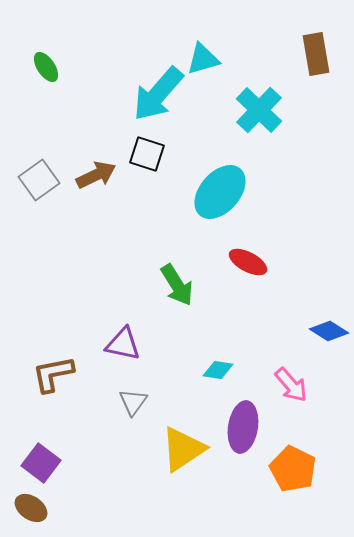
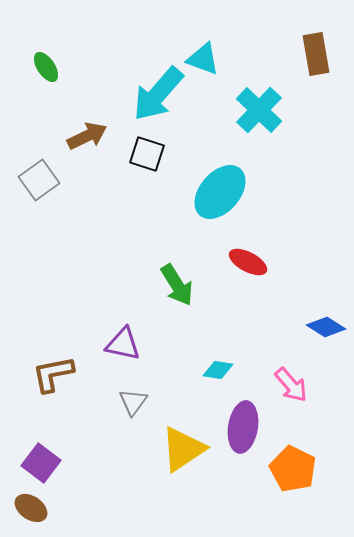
cyan triangle: rotated 36 degrees clockwise
brown arrow: moved 9 px left, 39 px up
blue diamond: moved 3 px left, 4 px up
